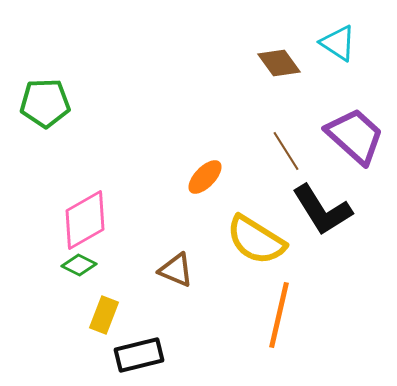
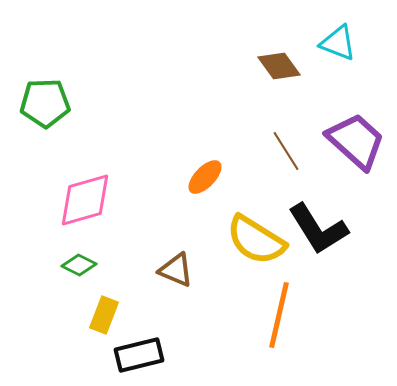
cyan triangle: rotated 12 degrees counterclockwise
brown diamond: moved 3 px down
purple trapezoid: moved 1 px right, 5 px down
black L-shape: moved 4 px left, 19 px down
pink diamond: moved 20 px up; rotated 14 degrees clockwise
